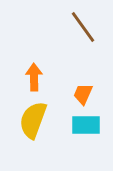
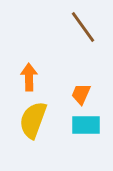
orange arrow: moved 5 px left
orange trapezoid: moved 2 px left
